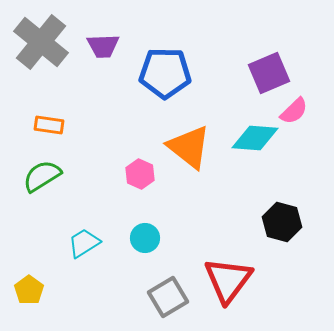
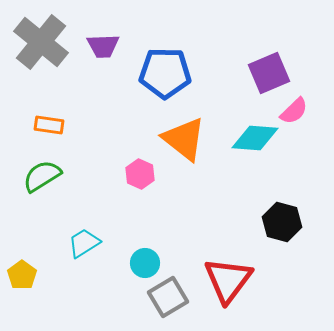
orange triangle: moved 5 px left, 8 px up
cyan circle: moved 25 px down
yellow pentagon: moved 7 px left, 15 px up
